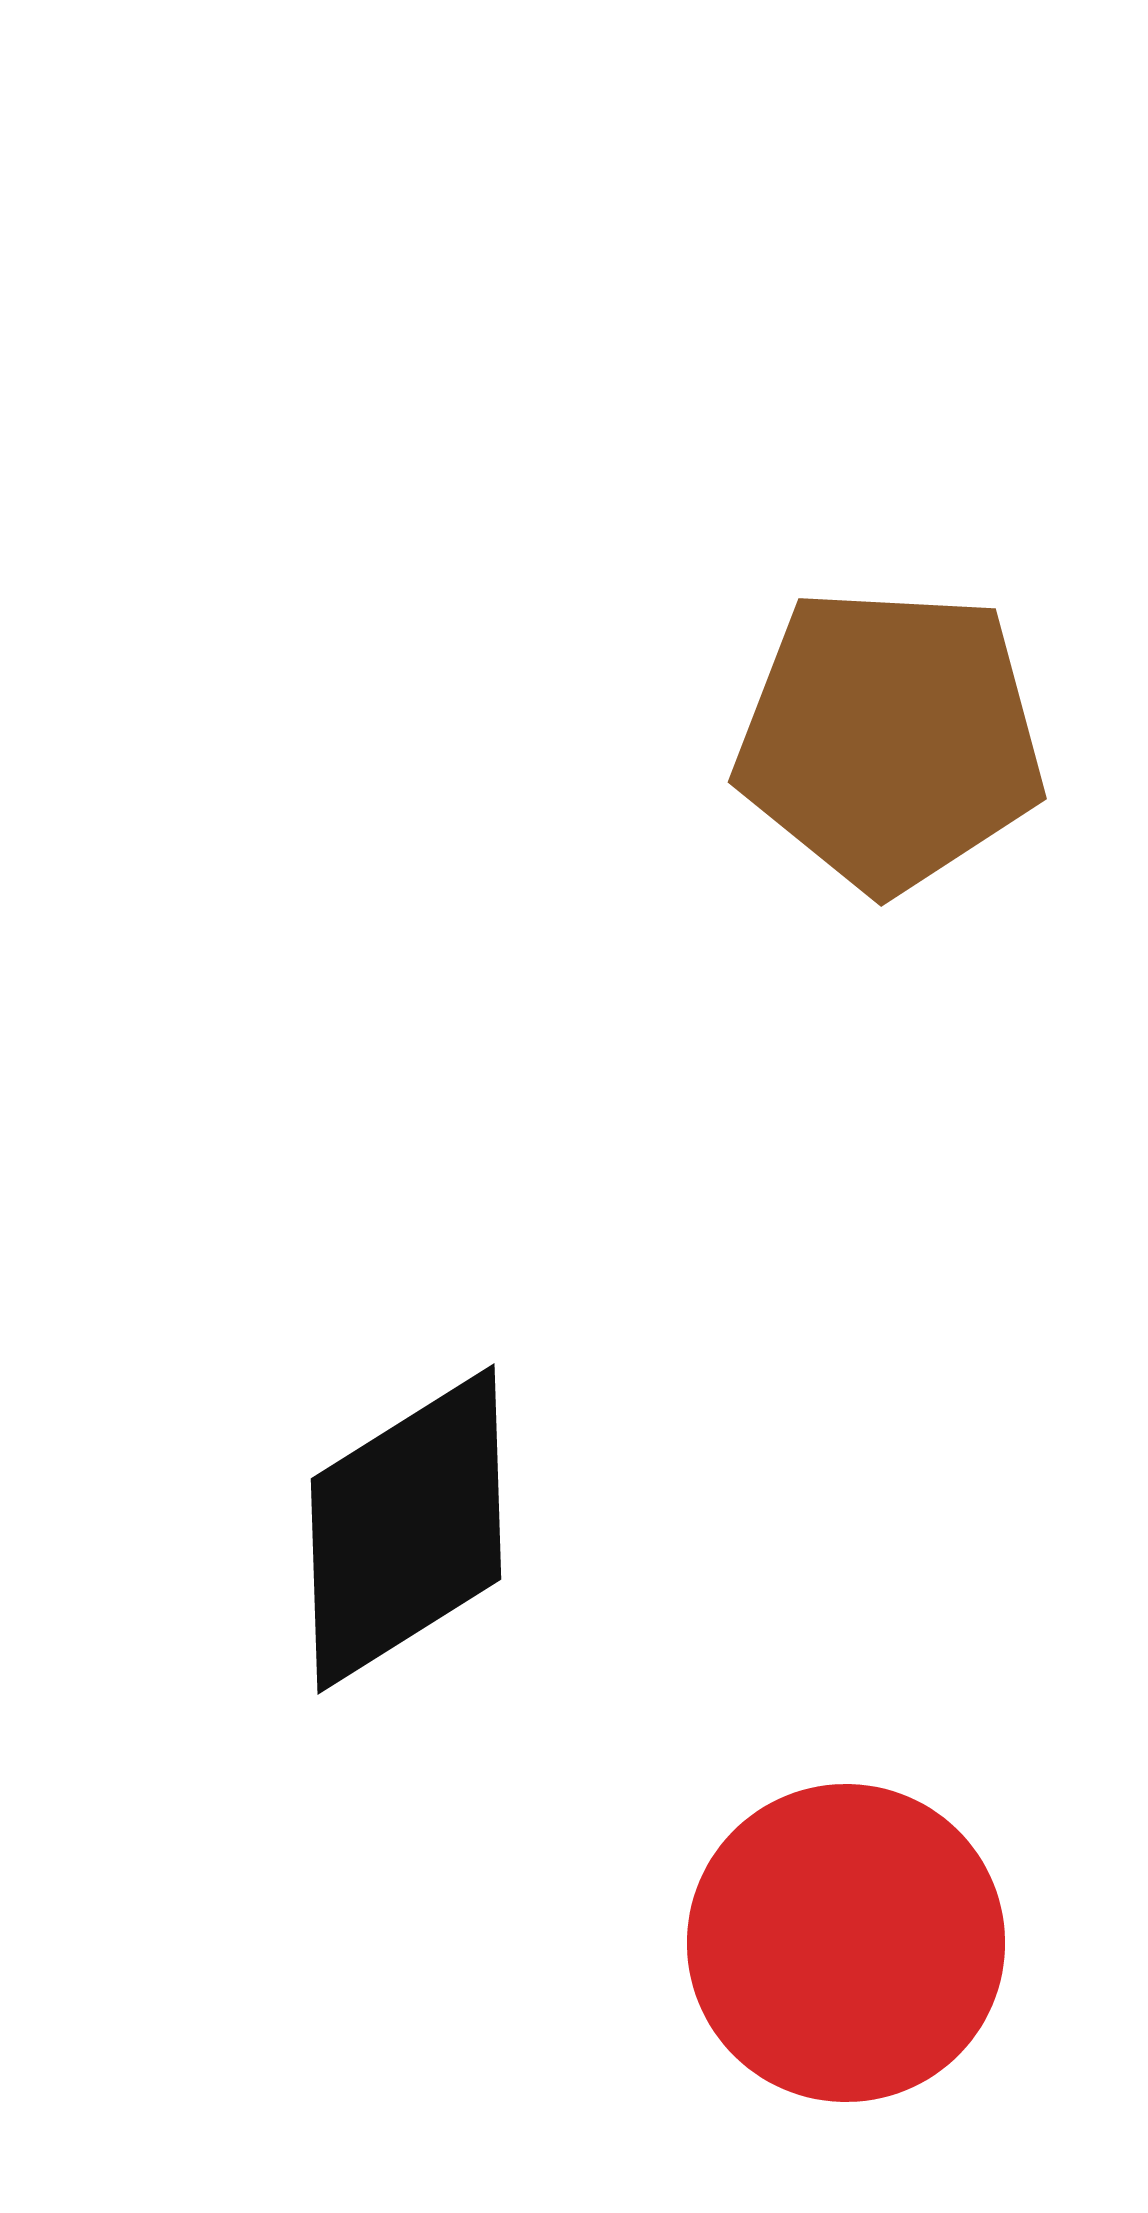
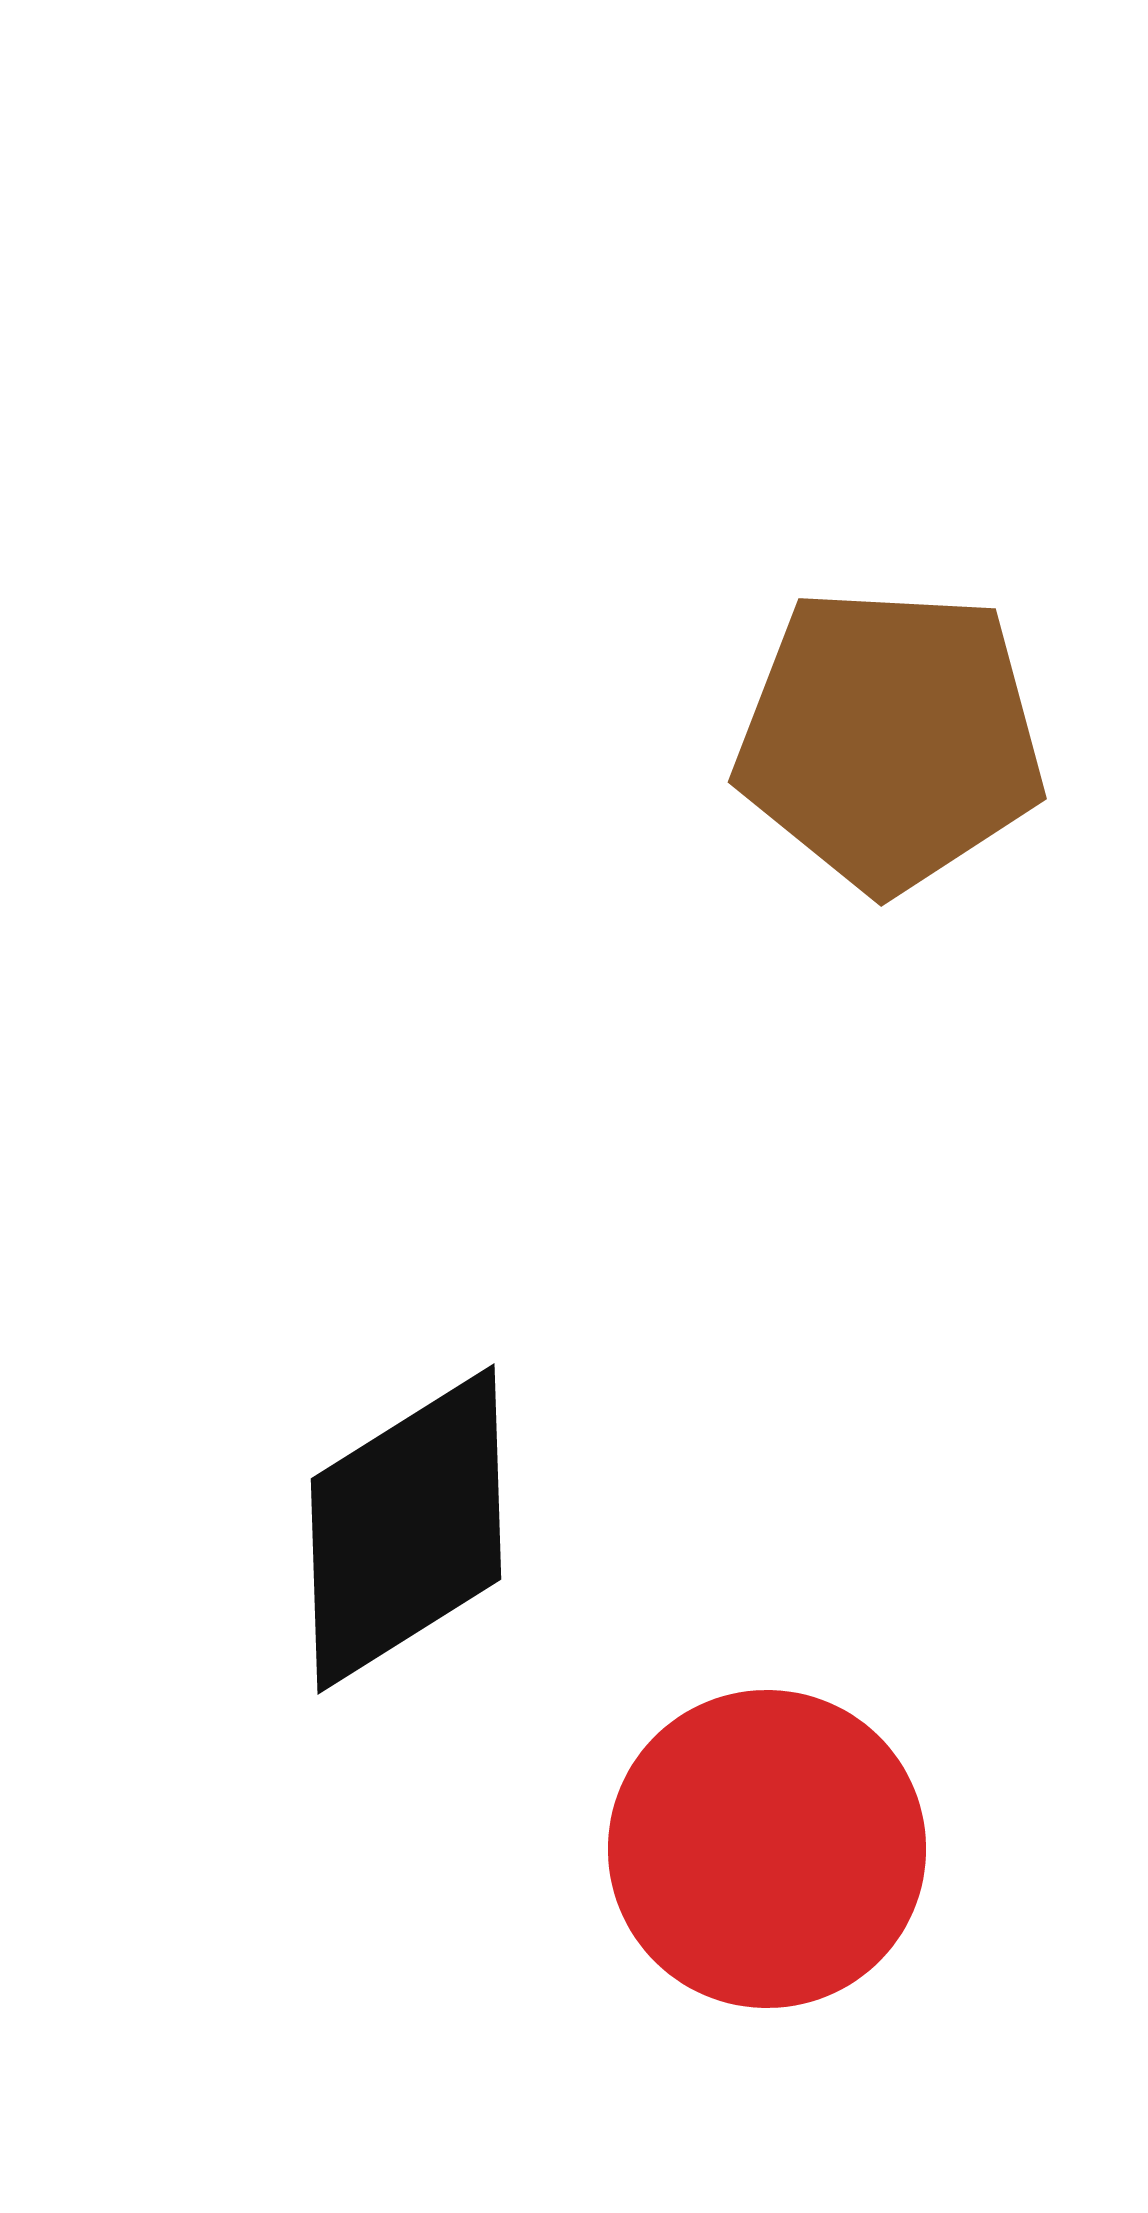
red circle: moved 79 px left, 94 px up
